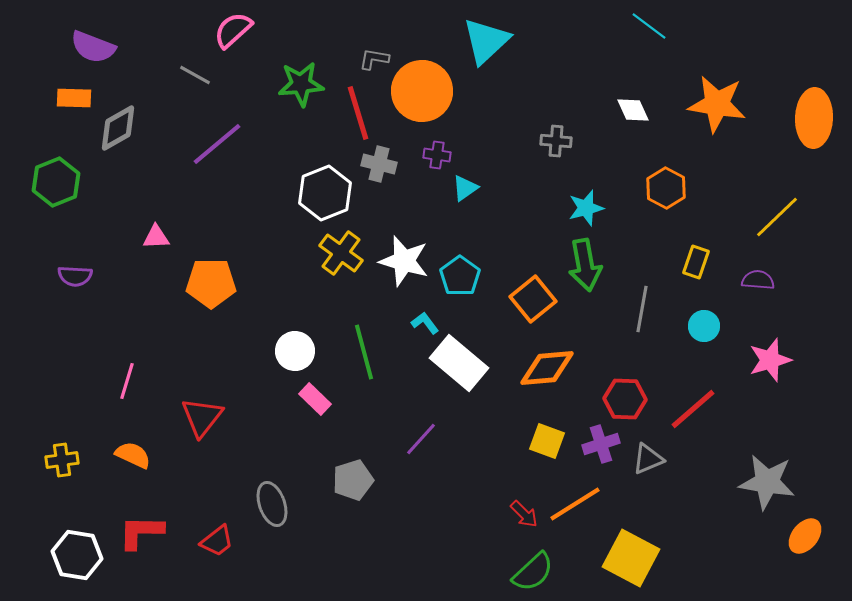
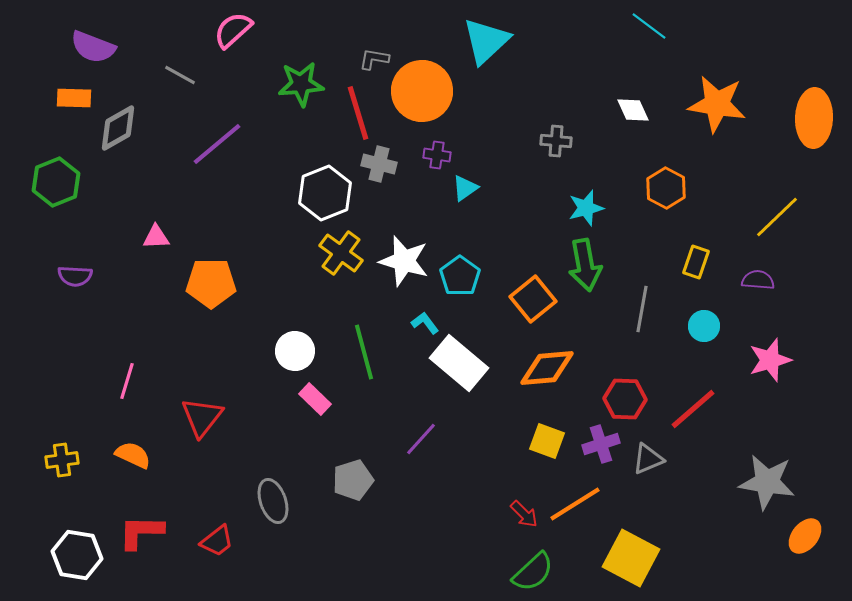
gray line at (195, 75): moved 15 px left
gray ellipse at (272, 504): moved 1 px right, 3 px up
